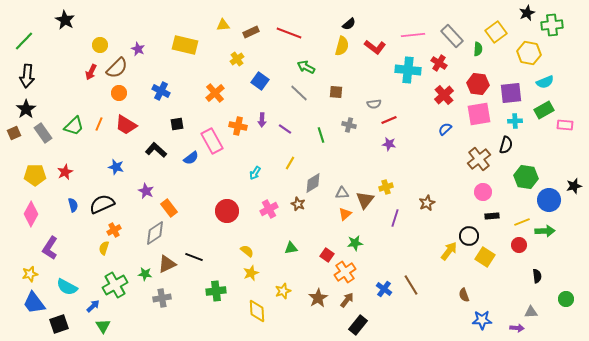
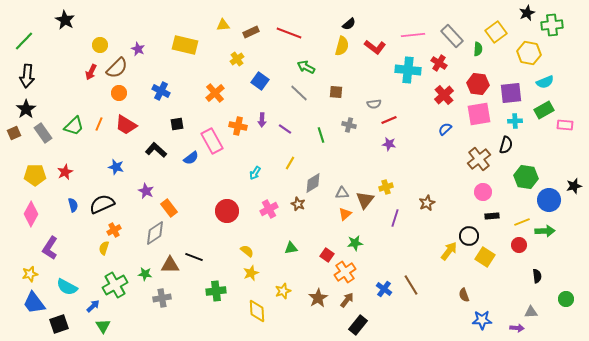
brown triangle at (167, 264): moved 3 px right, 1 px down; rotated 24 degrees clockwise
